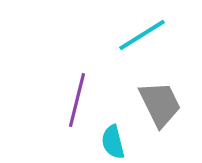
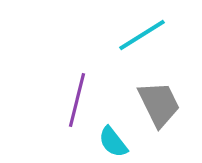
gray trapezoid: moved 1 px left
cyan semicircle: rotated 24 degrees counterclockwise
